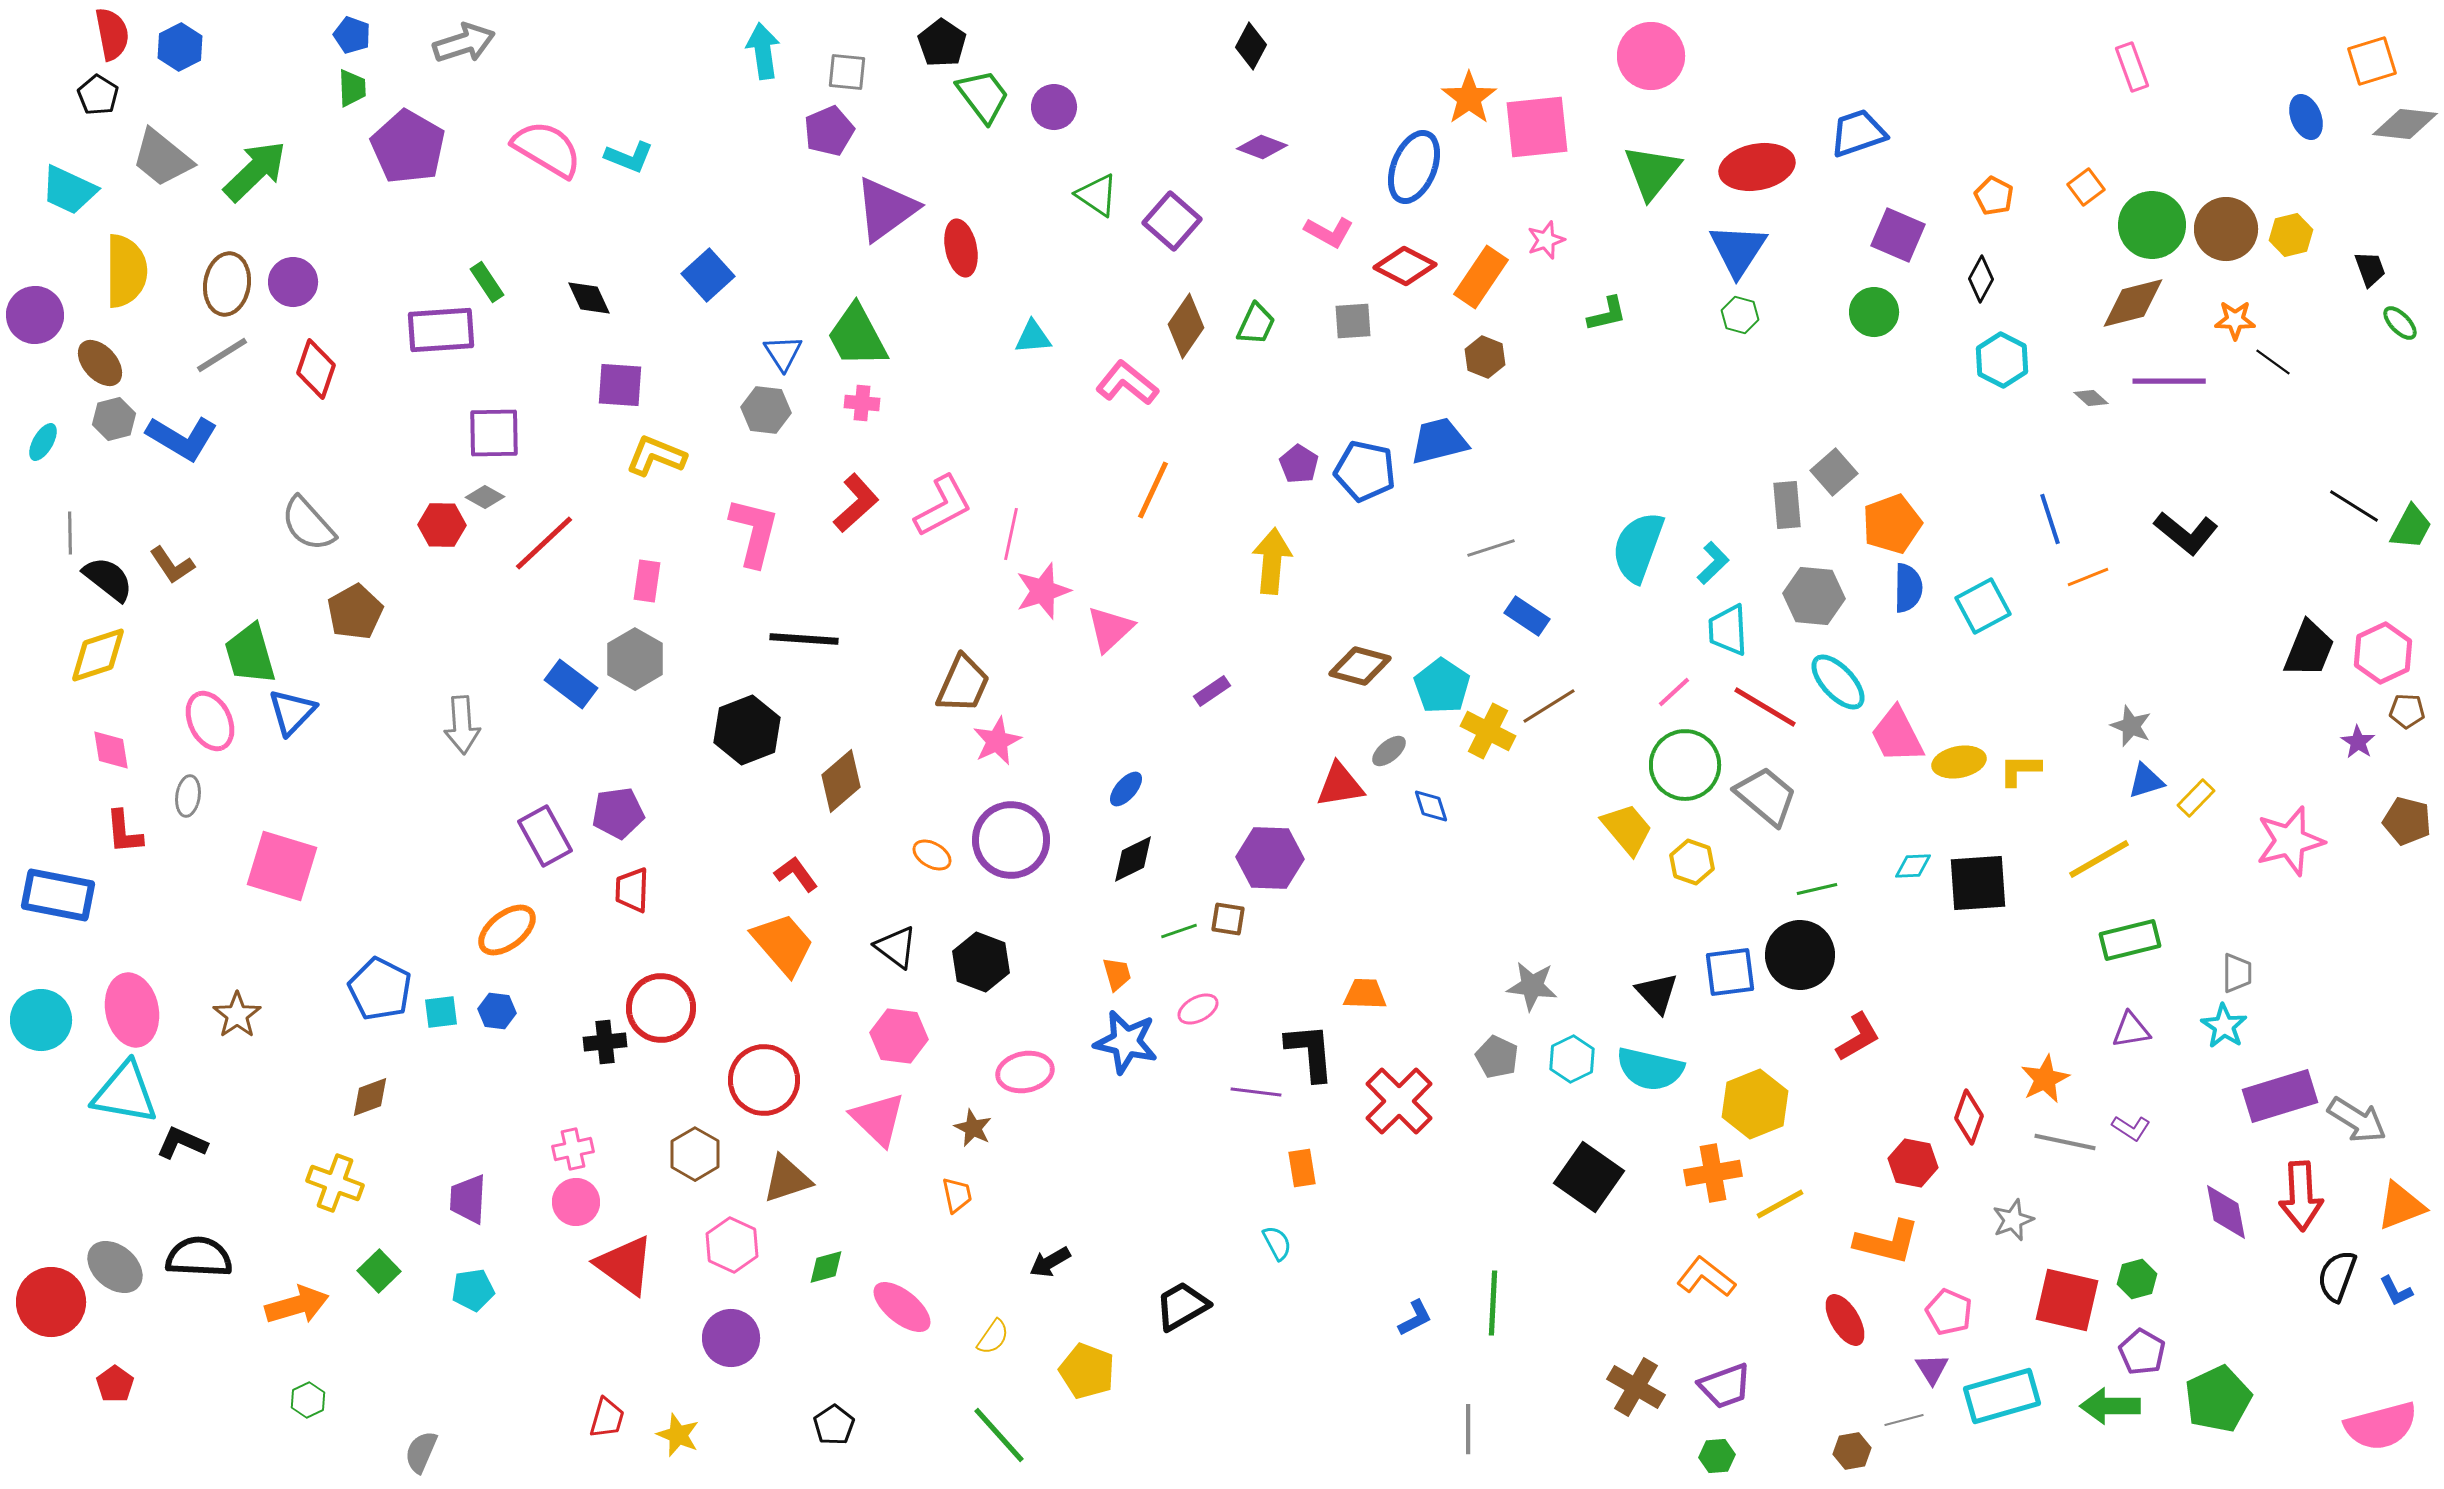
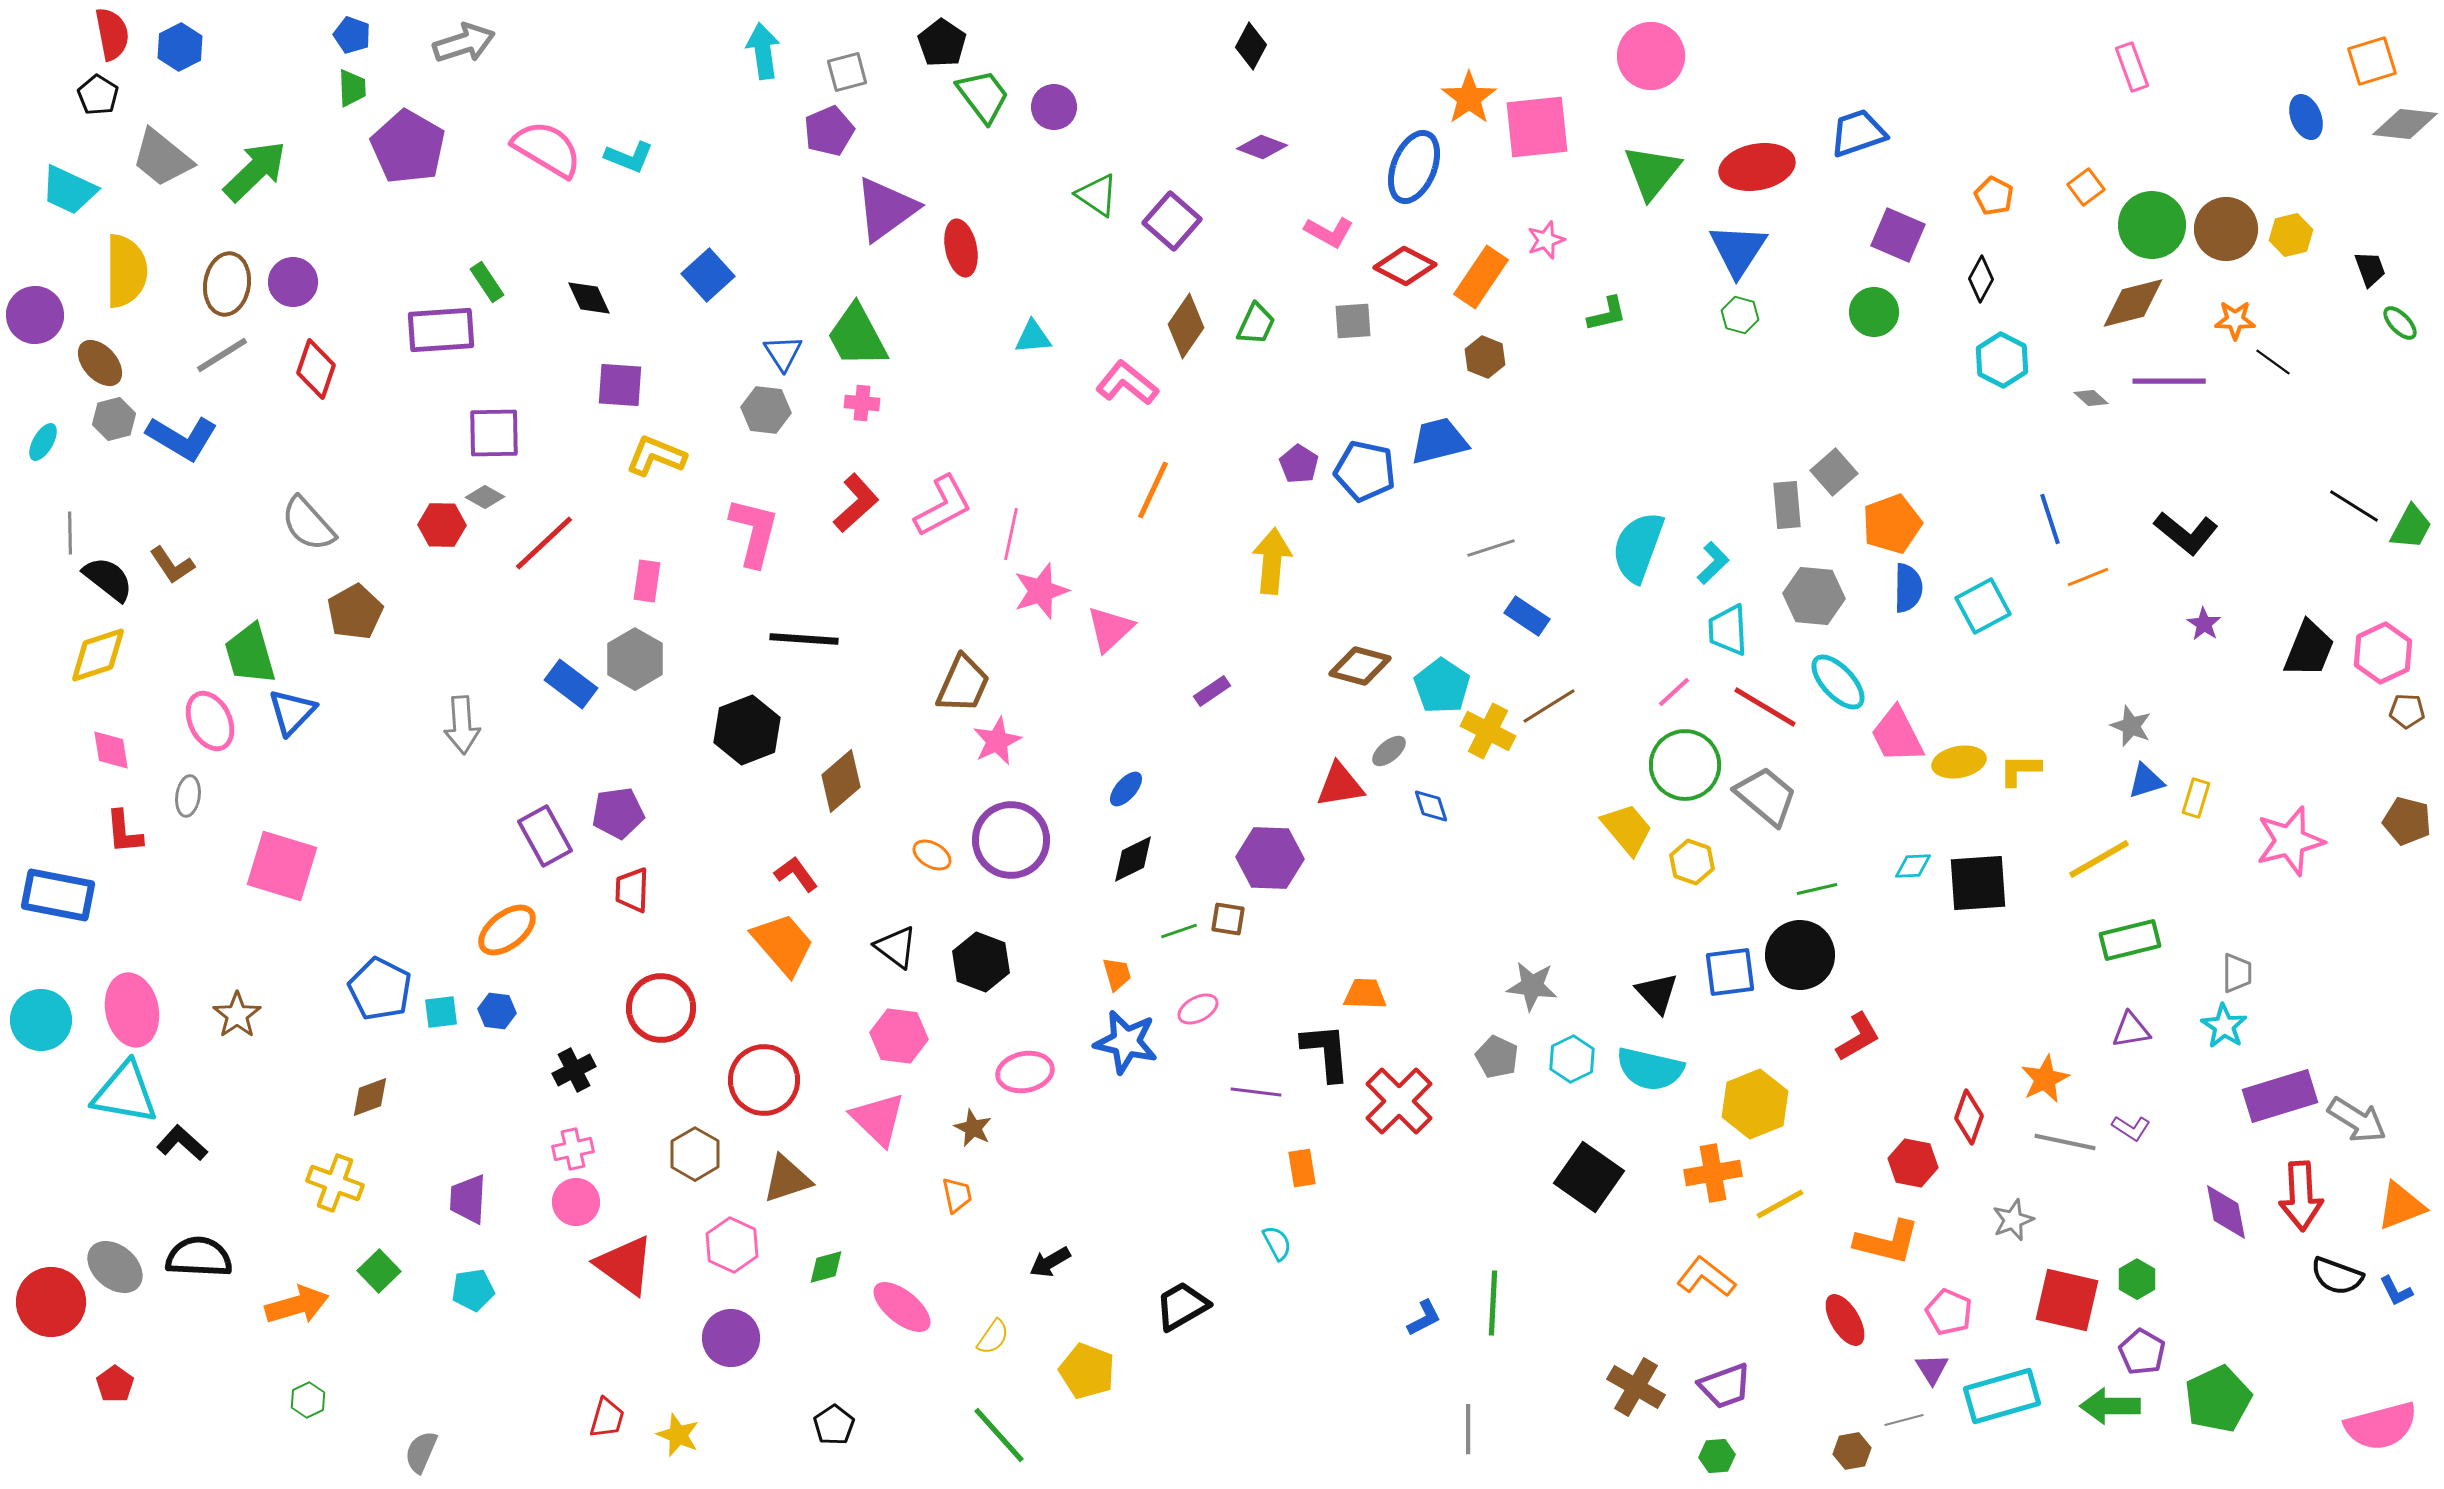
gray square at (847, 72): rotated 21 degrees counterclockwise
pink star at (1043, 591): moved 2 px left
purple star at (2358, 742): moved 154 px left, 118 px up
yellow rectangle at (2196, 798): rotated 27 degrees counterclockwise
black cross at (605, 1042): moved 31 px left, 28 px down; rotated 21 degrees counterclockwise
black L-shape at (1310, 1052): moved 16 px right
black L-shape at (182, 1143): rotated 18 degrees clockwise
black semicircle at (2337, 1276): rotated 90 degrees counterclockwise
green hexagon at (2137, 1279): rotated 15 degrees counterclockwise
blue L-shape at (1415, 1318): moved 9 px right
